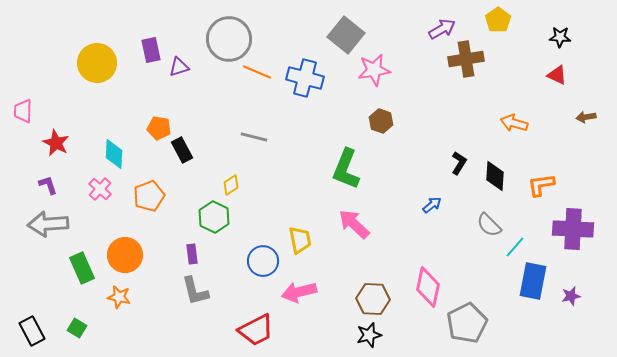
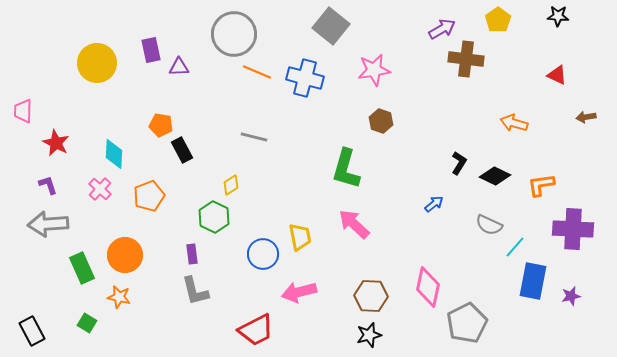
gray square at (346, 35): moved 15 px left, 9 px up
black star at (560, 37): moved 2 px left, 21 px up
gray circle at (229, 39): moved 5 px right, 5 px up
brown cross at (466, 59): rotated 16 degrees clockwise
purple triangle at (179, 67): rotated 15 degrees clockwise
orange pentagon at (159, 128): moved 2 px right, 3 px up
green L-shape at (346, 169): rotated 6 degrees counterclockwise
black diamond at (495, 176): rotated 68 degrees counterclockwise
blue arrow at (432, 205): moved 2 px right, 1 px up
gray semicircle at (489, 225): rotated 20 degrees counterclockwise
yellow trapezoid at (300, 240): moved 3 px up
blue circle at (263, 261): moved 7 px up
brown hexagon at (373, 299): moved 2 px left, 3 px up
green square at (77, 328): moved 10 px right, 5 px up
